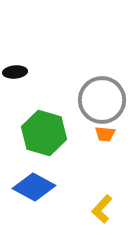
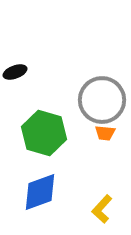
black ellipse: rotated 15 degrees counterclockwise
orange trapezoid: moved 1 px up
blue diamond: moved 6 px right, 5 px down; rotated 48 degrees counterclockwise
